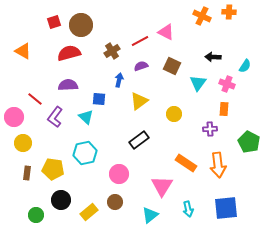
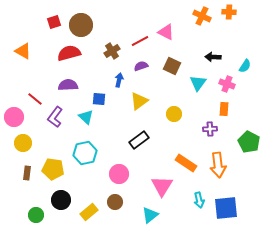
cyan arrow at (188, 209): moved 11 px right, 9 px up
